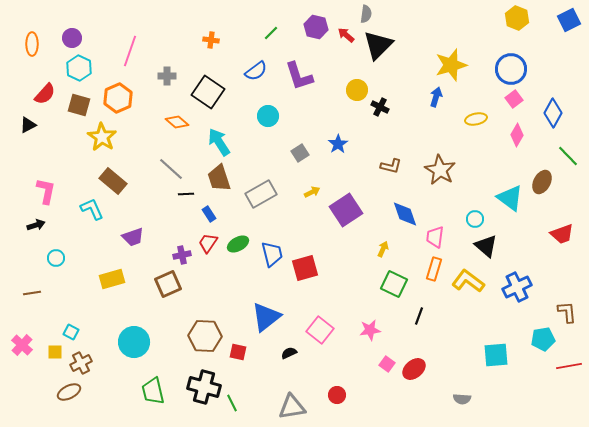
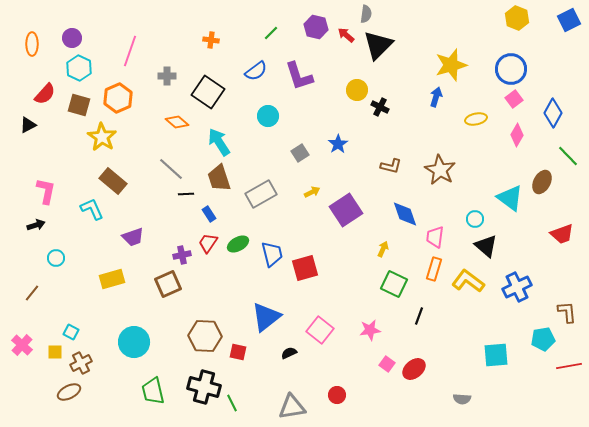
brown line at (32, 293): rotated 42 degrees counterclockwise
